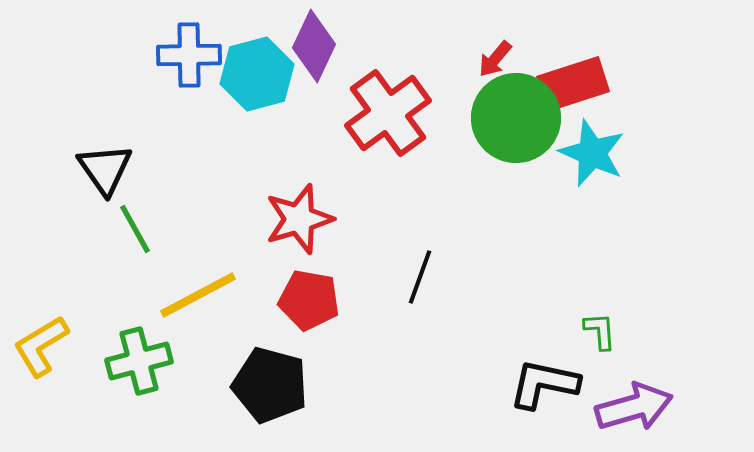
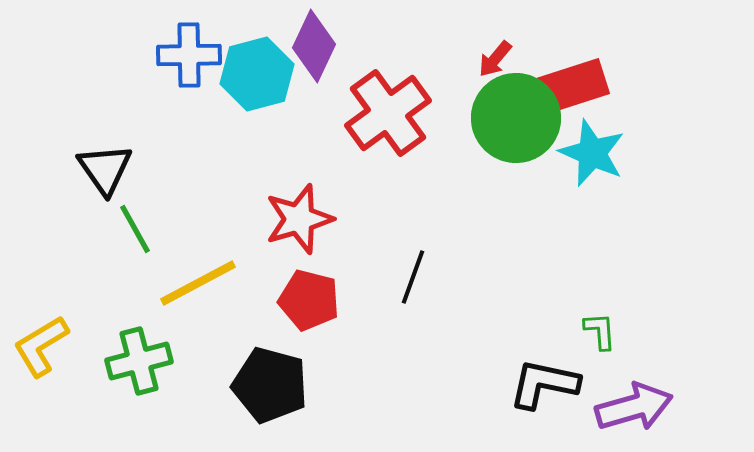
red rectangle: moved 2 px down
black line: moved 7 px left
yellow line: moved 12 px up
red pentagon: rotated 4 degrees clockwise
